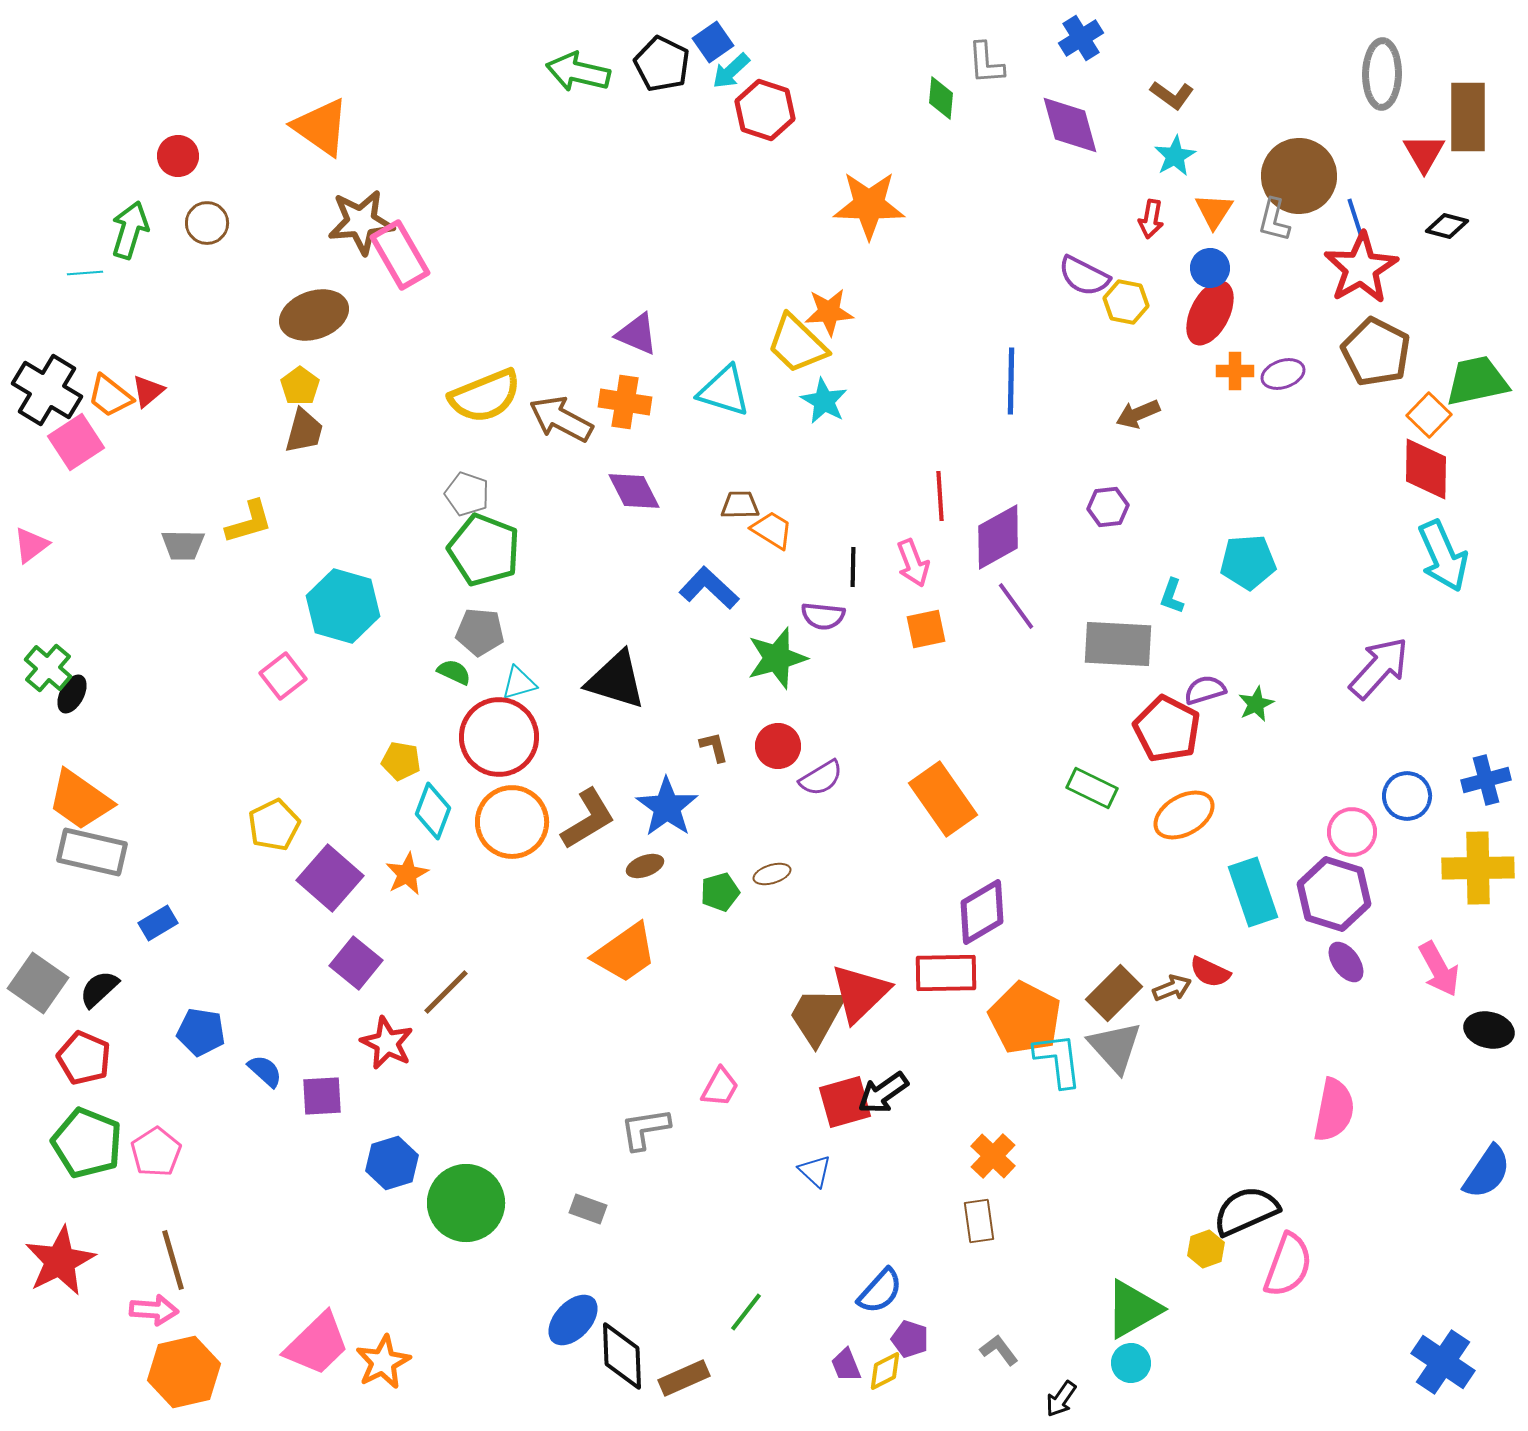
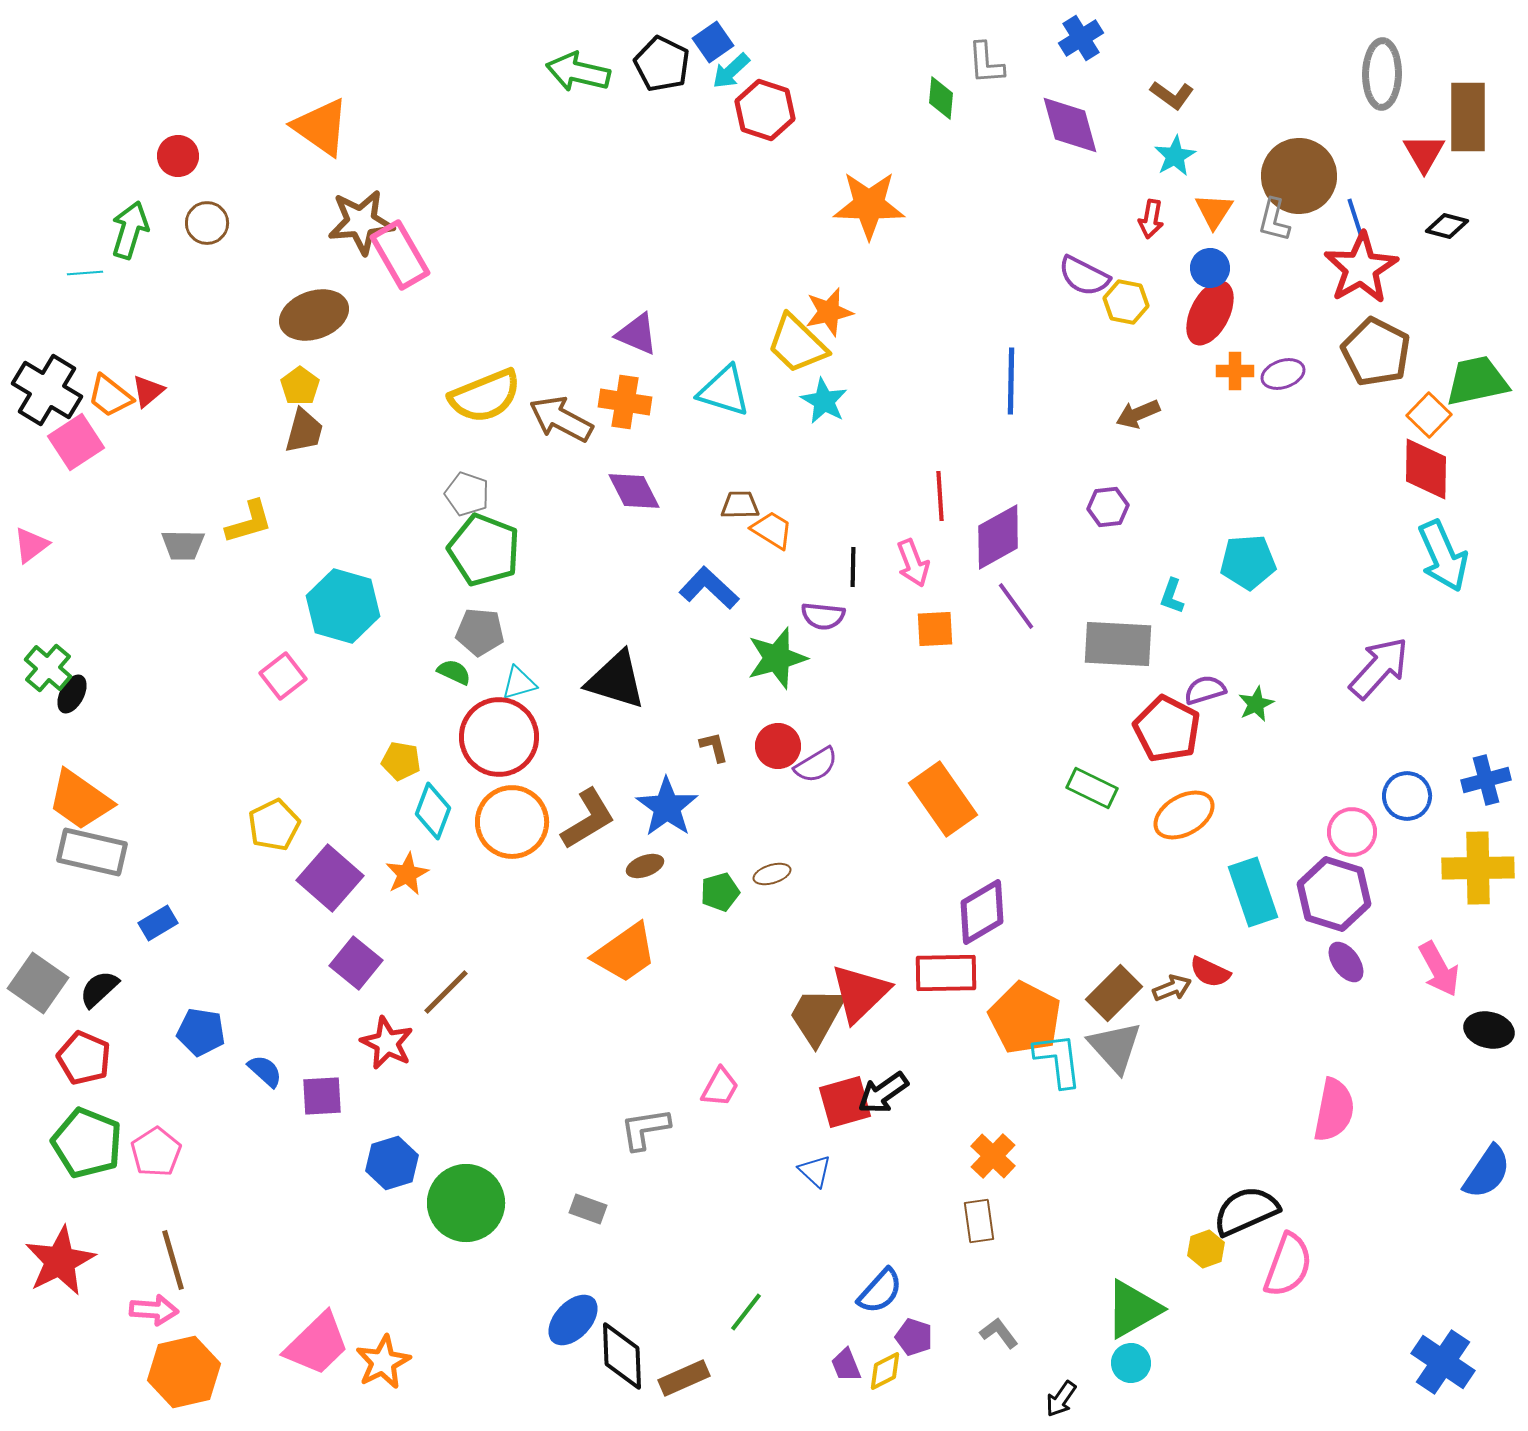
orange star at (829, 312): rotated 9 degrees counterclockwise
orange square at (926, 629): moved 9 px right; rotated 9 degrees clockwise
purple semicircle at (821, 778): moved 5 px left, 13 px up
purple pentagon at (910, 1339): moved 4 px right, 2 px up
gray L-shape at (999, 1350): moved 17 px up
